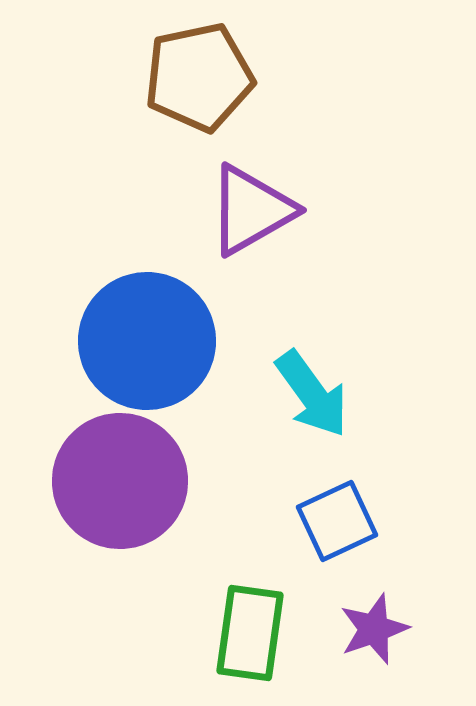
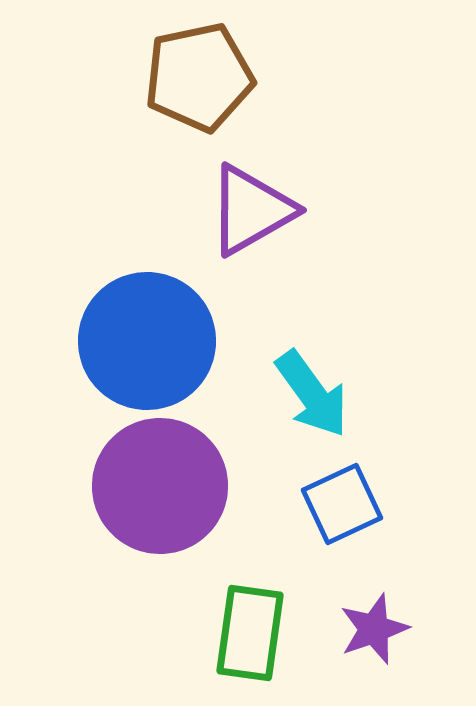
purple circle: moved 40 px right, 5 px down
blue square: moved 5 px right, 17 px up
